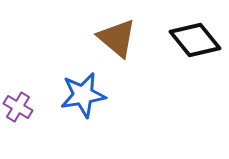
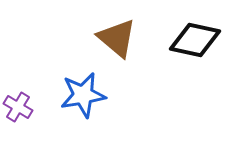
black diamond: rotated 39 degrees counterclockwise
